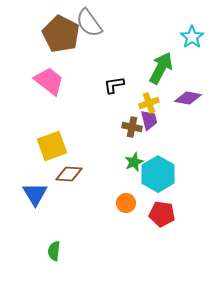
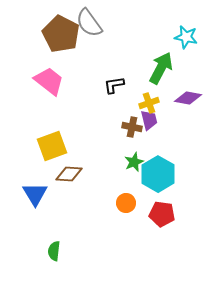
cyan star: moved 6 px left; rotated 25 degrees counterclockwise
